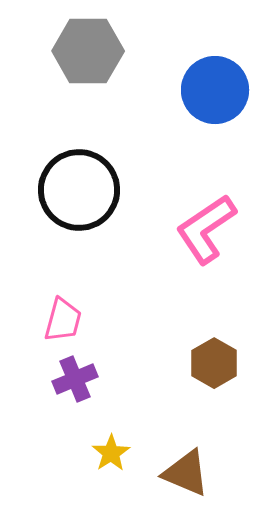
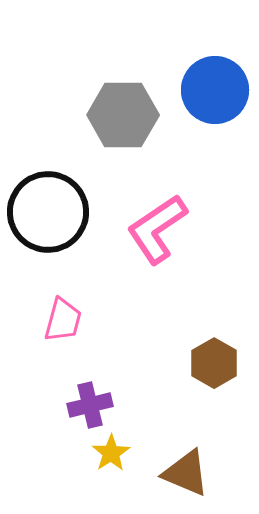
gray hexagon: moved 35 px right, 64 px down
black circle: moved 31 px left, 22 px down
pink L-shape: moved 49 px left
purple cross: moved 15 px right, 26 px down; rotated 9 degrees clockwise
